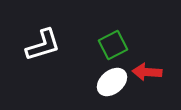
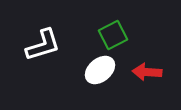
green square: moved 10 px up
white ellipse: moved 12 px left, 12 px up
